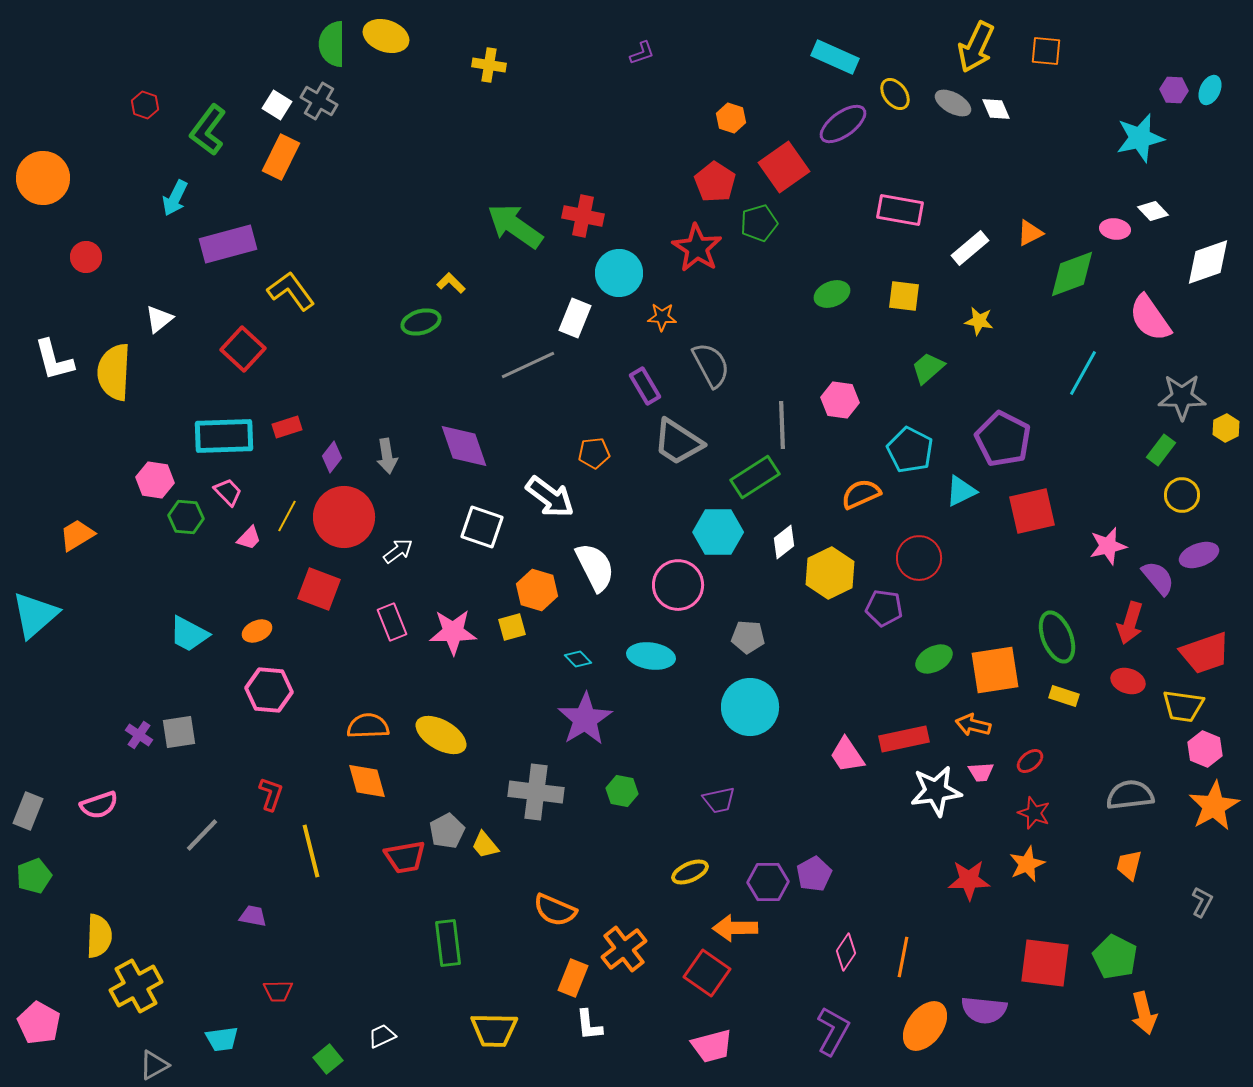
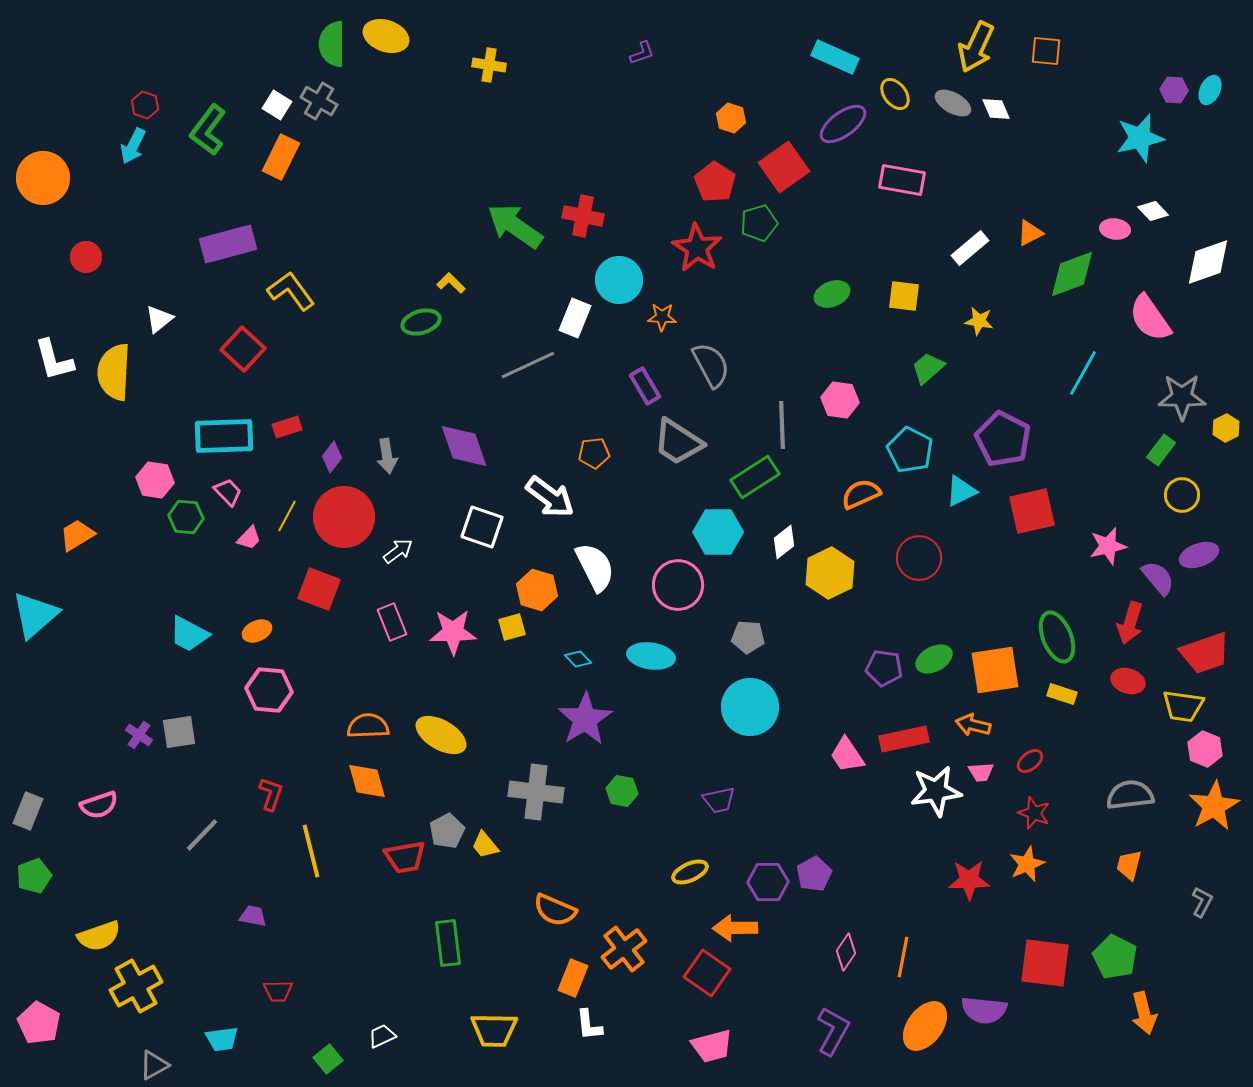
cyan arrow at (175, 198): moved 42 px left, 52 px up
pink rectangle at (900, 210): moved 2 px right, 30 px up
cyan circle at (619, 273): moved 7 px down
purple pentagon at (884, 608): moved 60 px down
yellow rectangle at (1064, 696): moved 2 px left, 2 px up
yellow semicircle at (99, 936): rotated 69 degrees clockwise
